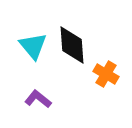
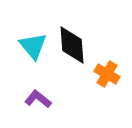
orange cross: moved 1 px right
